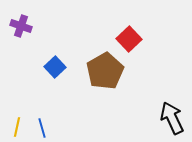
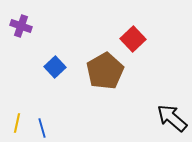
red square: moved 4 px right
black arrow: rotated 24 degrees counterclockwise
yellow line: moved 4 px up
